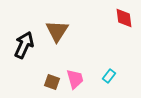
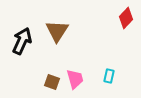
red diamond: moved 2 px right; rotated 50 degrees clockwise
black arrow: moved 2 px left, 4 px up
cyan rectangle: rotated 24 degrees counterclockwise
